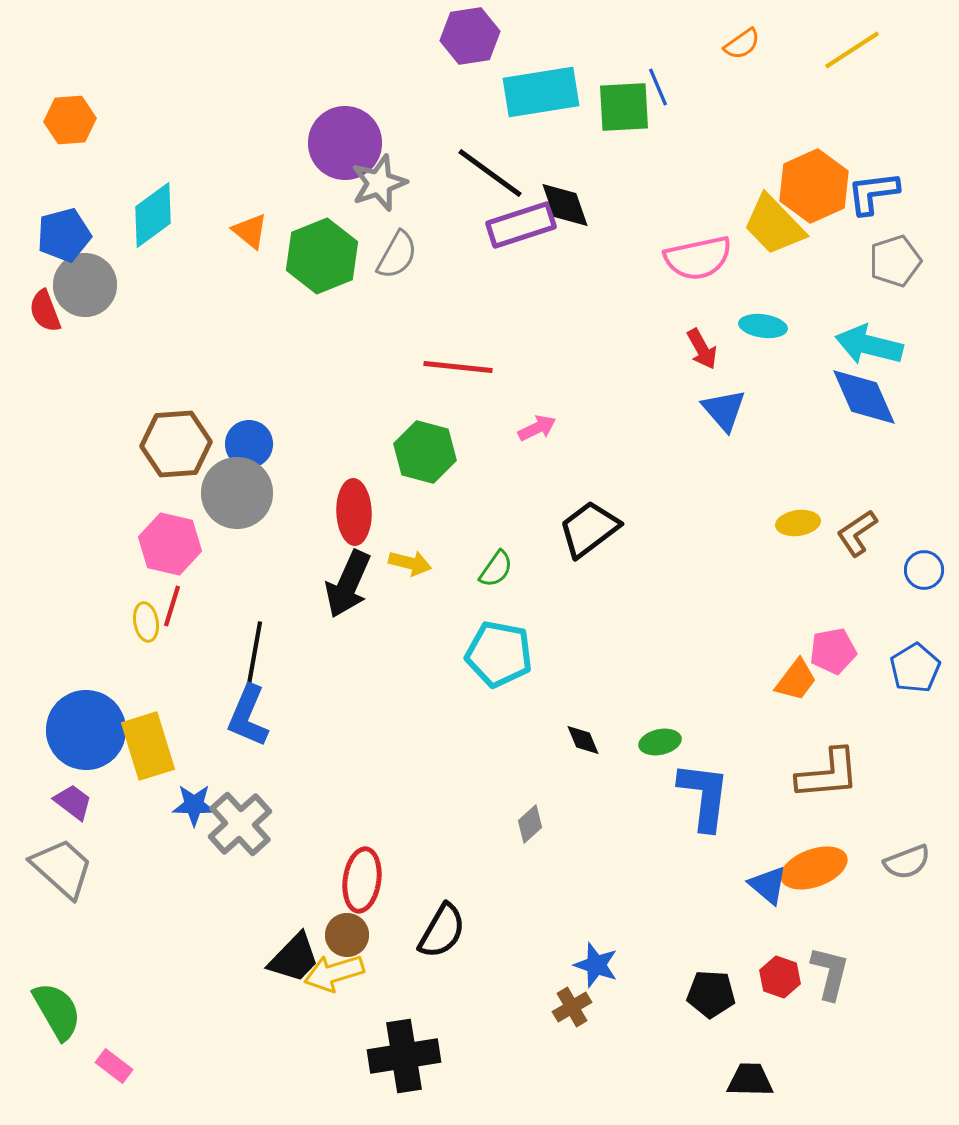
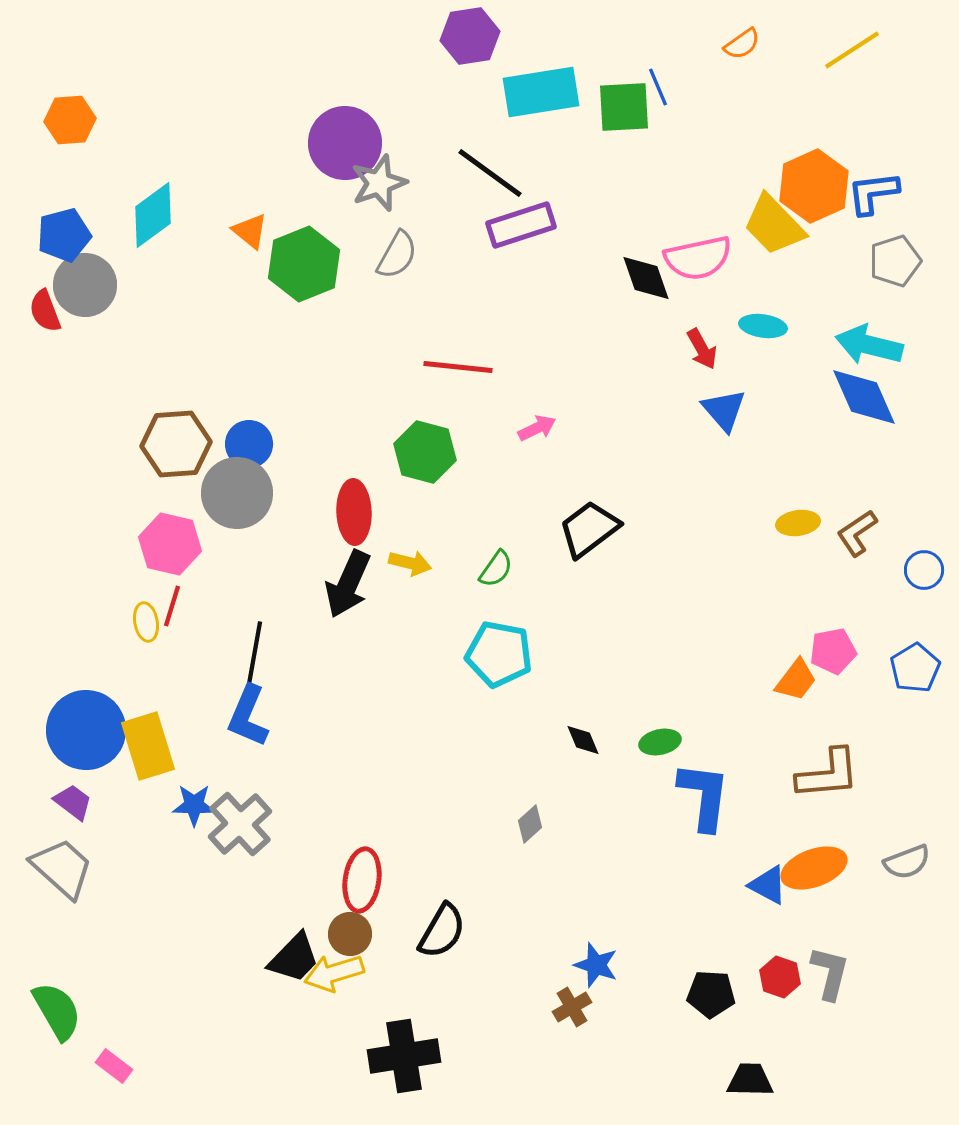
black diamond at (565, 205): moved 81 px right, 73 px down
green hexagon at (322, 256): moved 18 px left, 8 px down
blue triangle at (768, 885): rotated 12 degrees counterclockwise
brown circle at (347, 935): moved 3 px right, 1 px up
